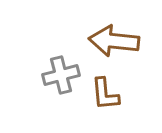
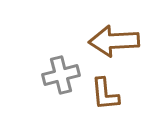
brown arrow: rotated 9 degrees counterclockwise
